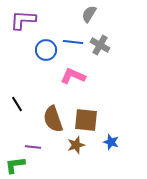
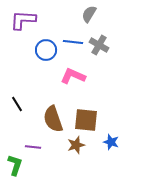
gray cross: moved 1 px left
green L-shape: rotated 115 degrees clockwise
